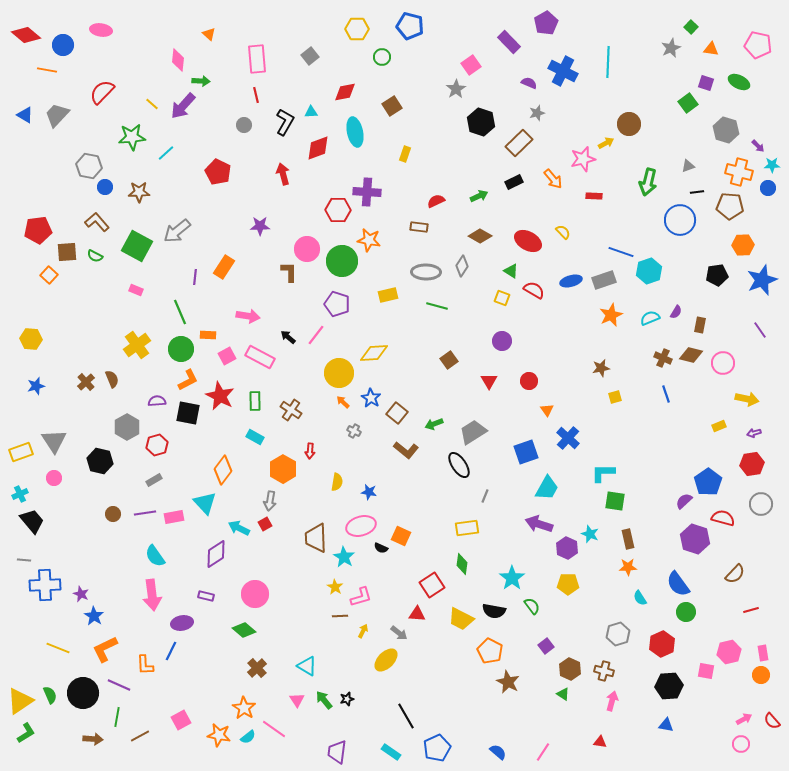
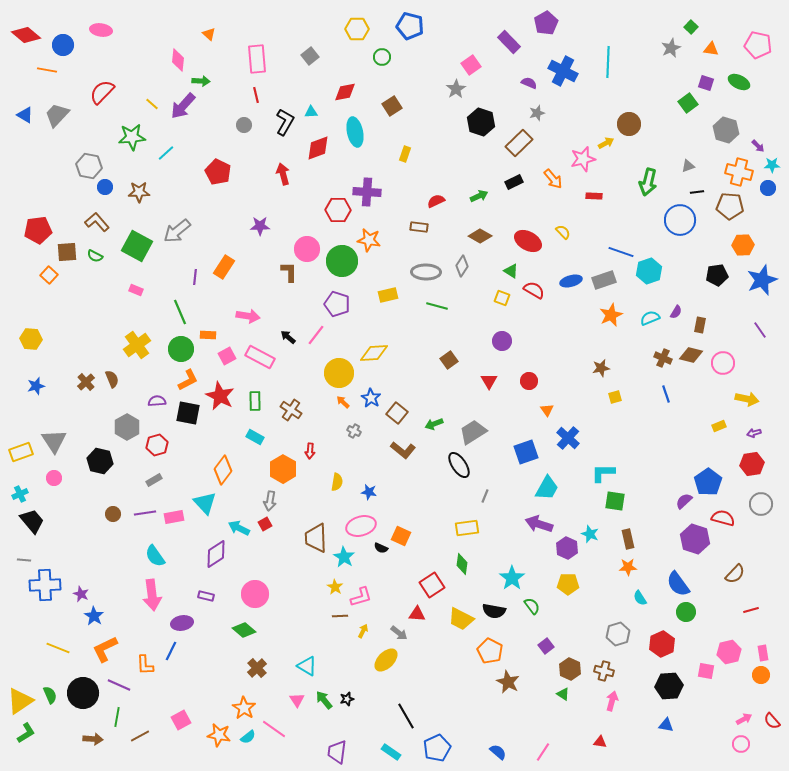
brown L-shape at (406, 450): moved 3 px left
